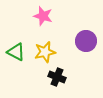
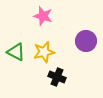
yellow star: moved 1 px left
